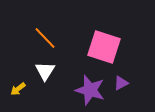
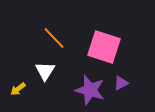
orange line: moved 9 px right
